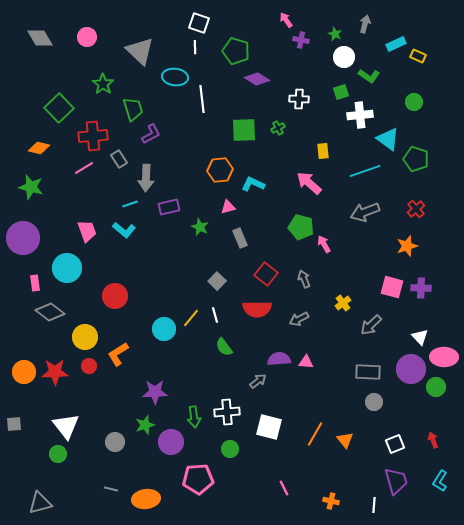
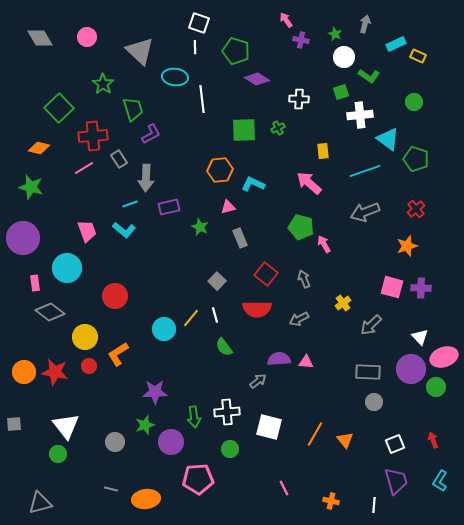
pink ellipse at (444, 357): rotated 20 degrees counterclockwise
red star at (55, 372): rotated 12 degrees clockwise
